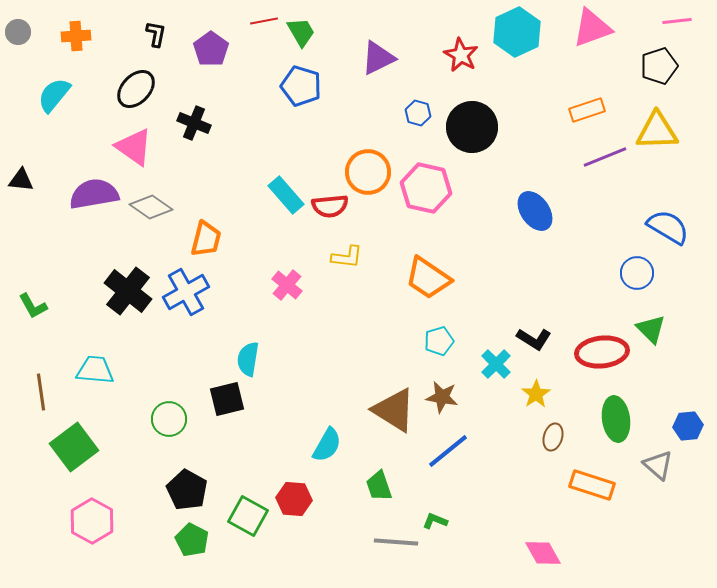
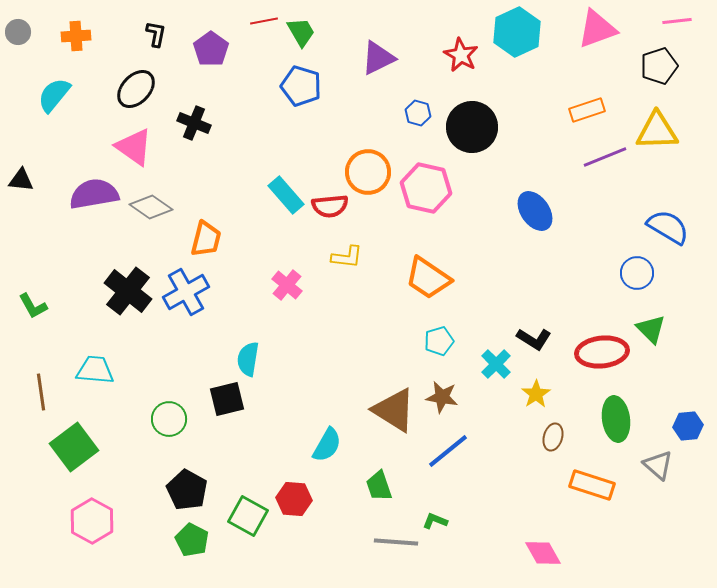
pink triangle at (592, 28): moved 5 px right, 1 px down
